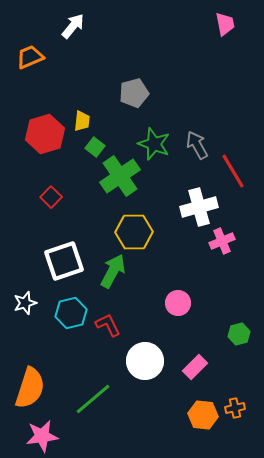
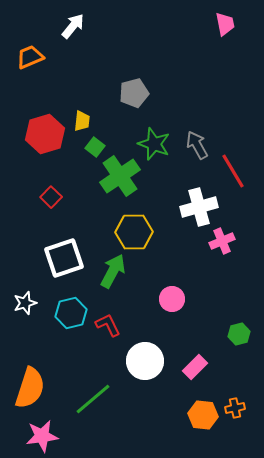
white square: moved 3 px up
pink circle: moved 6 px left, 4 px up
